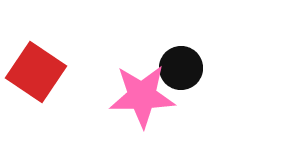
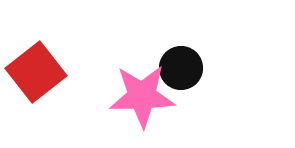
red square: rotated 18 degrees clockwise
